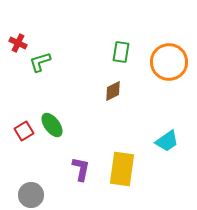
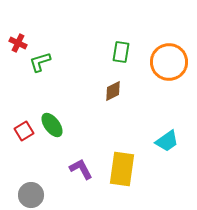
purple L-shape: rotated 40 degrees counterclockwise
